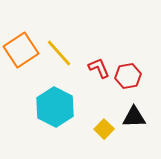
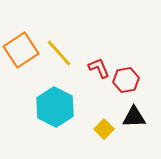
red hexagon: moved 2 px left, 4 px down
